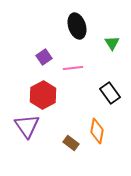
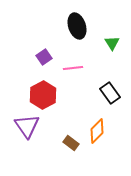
orange diamond: rotated 35 degrees clockwise
